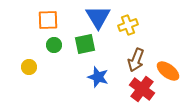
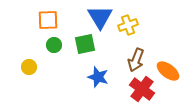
blue triangle: moved 2 px right
